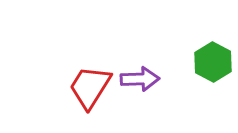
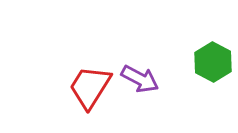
purple arrow: rotated 30 degrees clockwise
